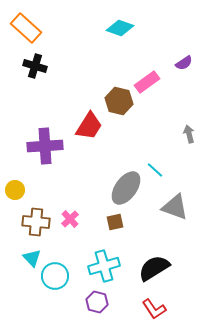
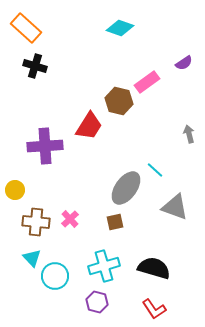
black semicircle: rotated 48 degrees clockwise
